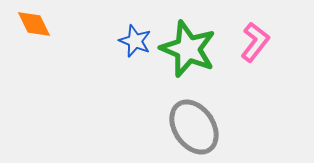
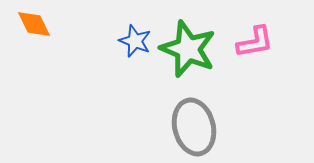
pink L-shape: rotated 42 degrees clockwise
gray ellipse: rotated 20 degrees clockwise
